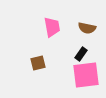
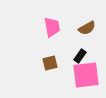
brown semicircle: rotated 42 degrees counterclockwise
black rectangle: moved 1 px left, 2 px down
brown square: moved 12 px right
